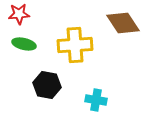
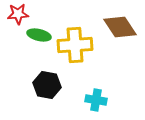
red star: moved 1 px left
brown diamond: moved 3 px left, 4 px down
green ellipse: moved 15 px right, 9 px up
